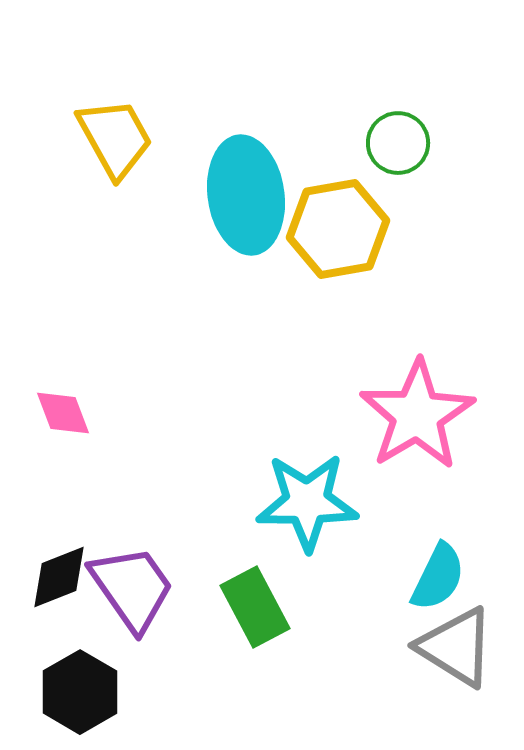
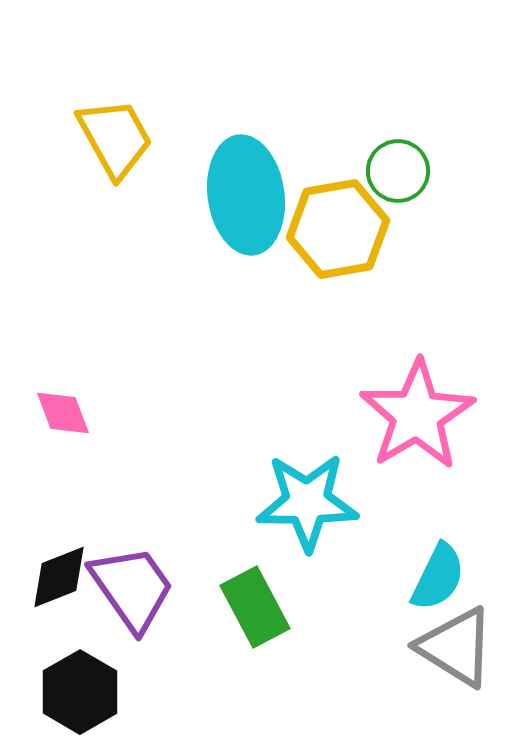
green circle: moved 28 px down
